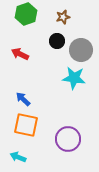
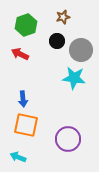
green hexagon: moved 11 px down
blue arrow: rotated 140 degrees counterclockwise
